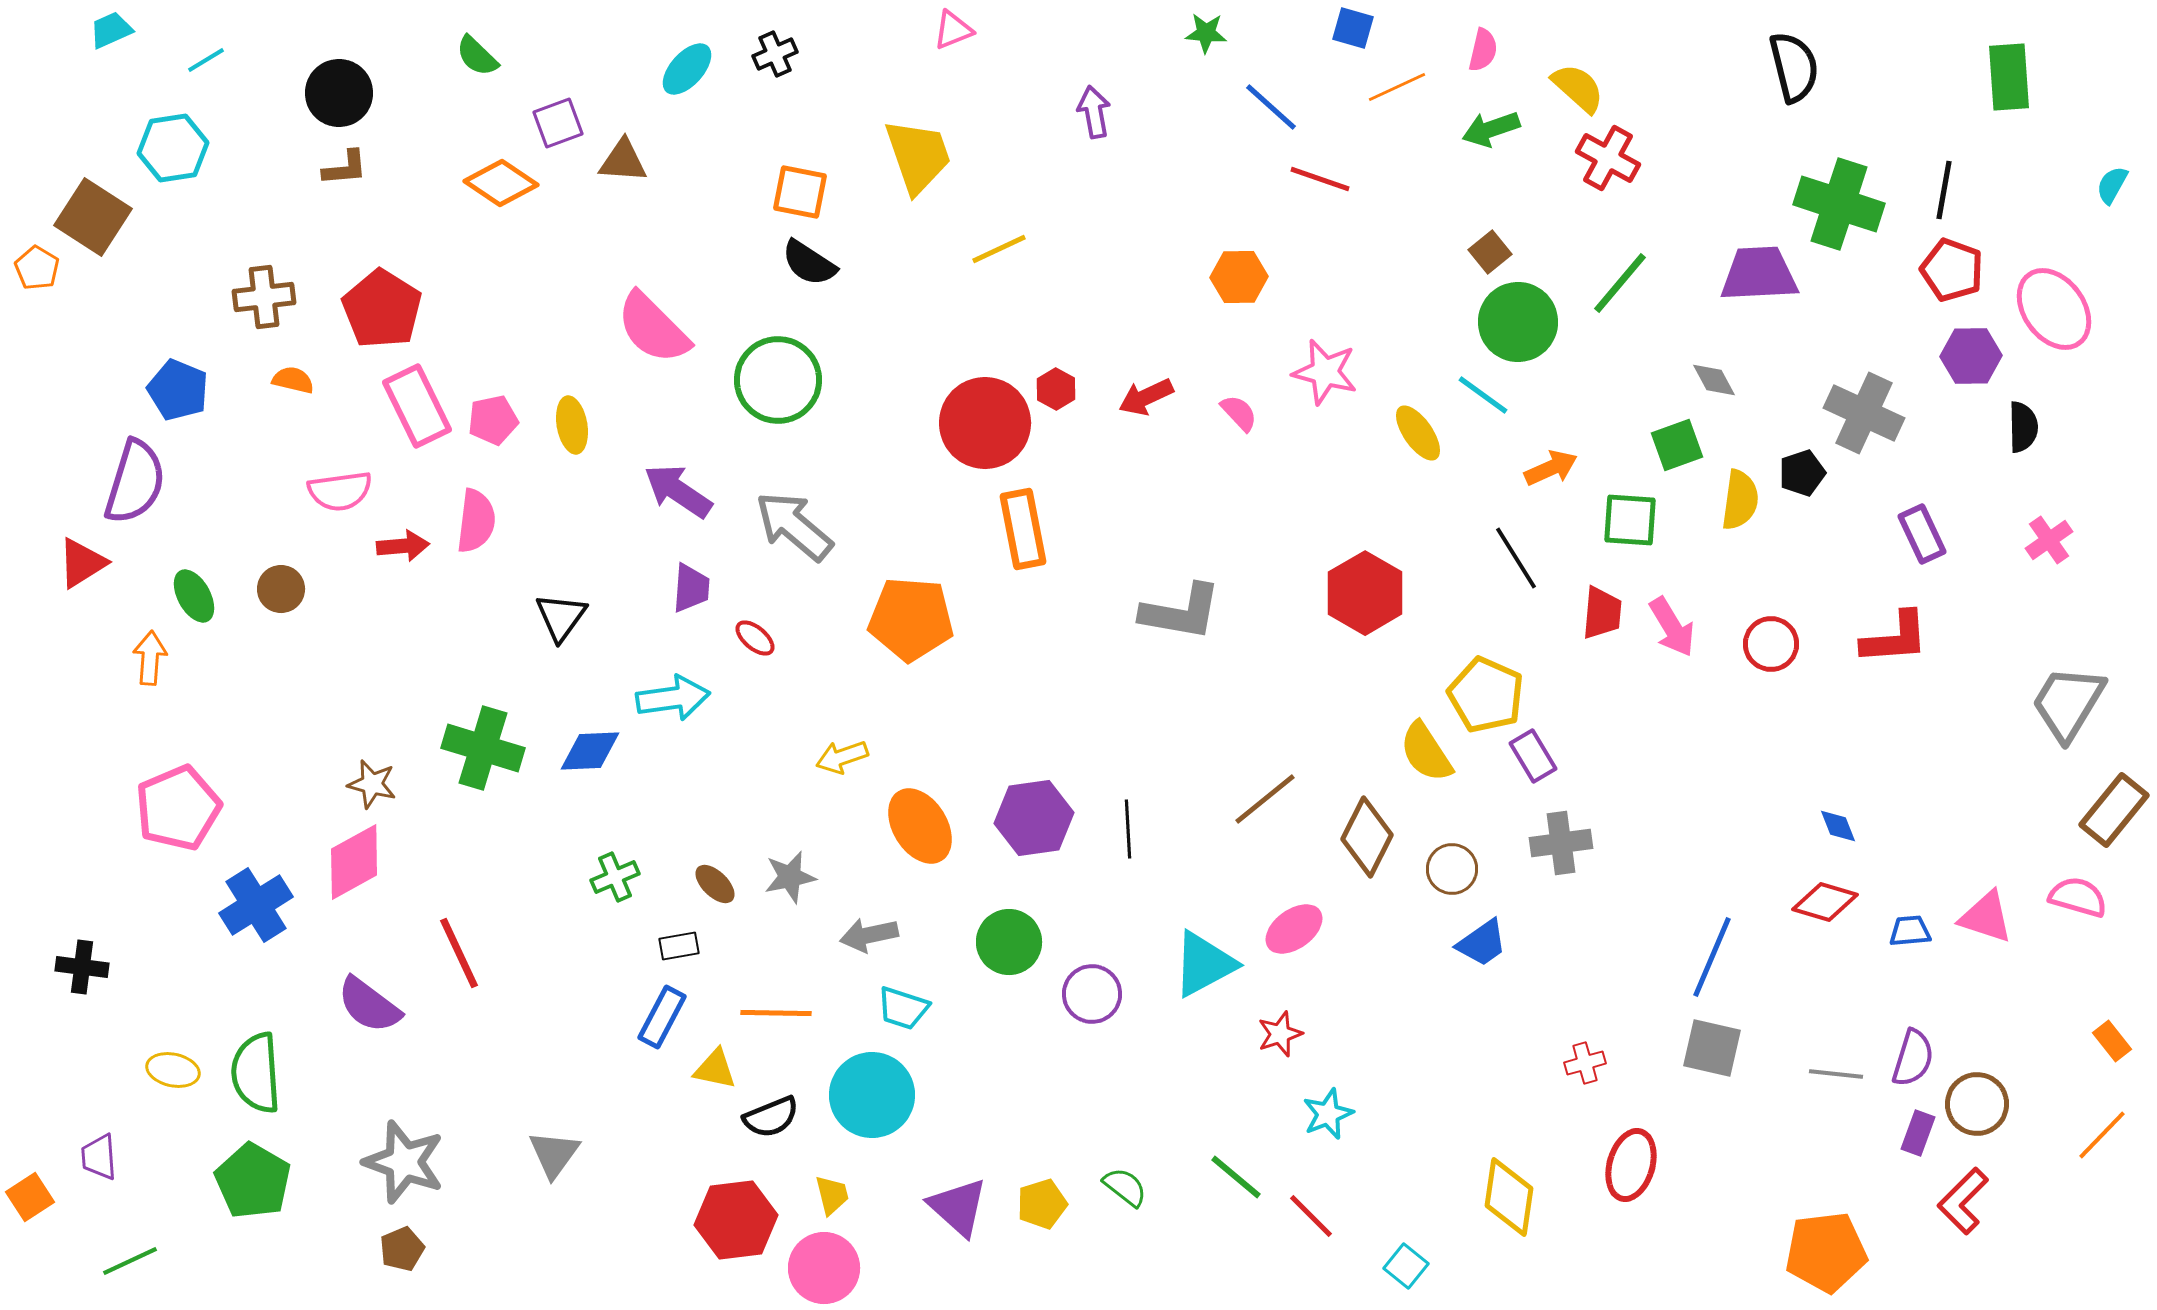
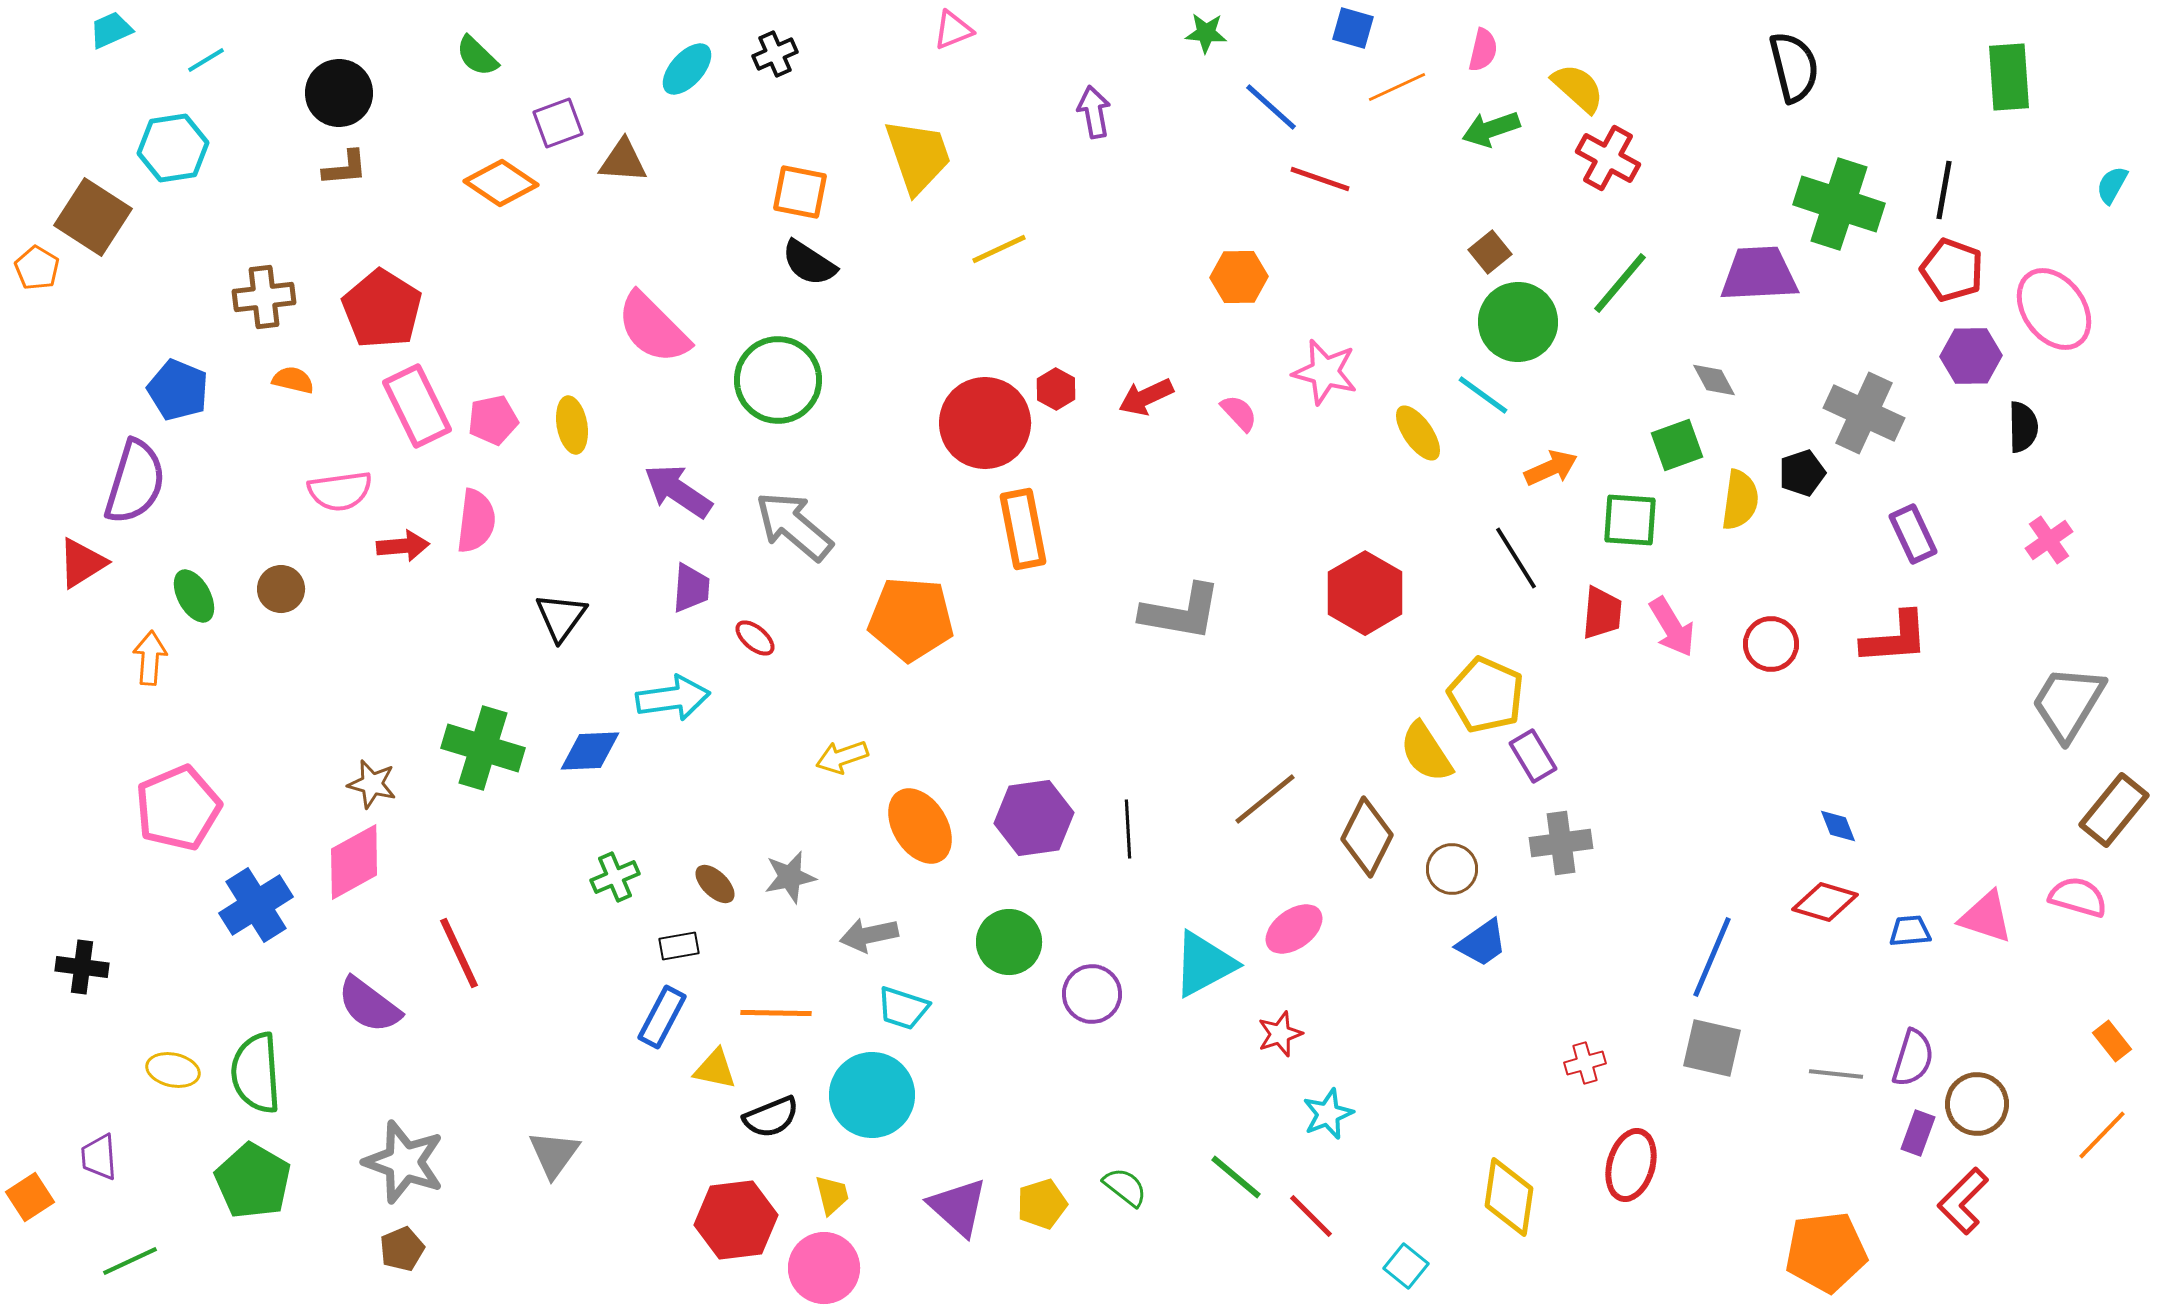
purple rectangle at (1922, 534): moved 9 px left
